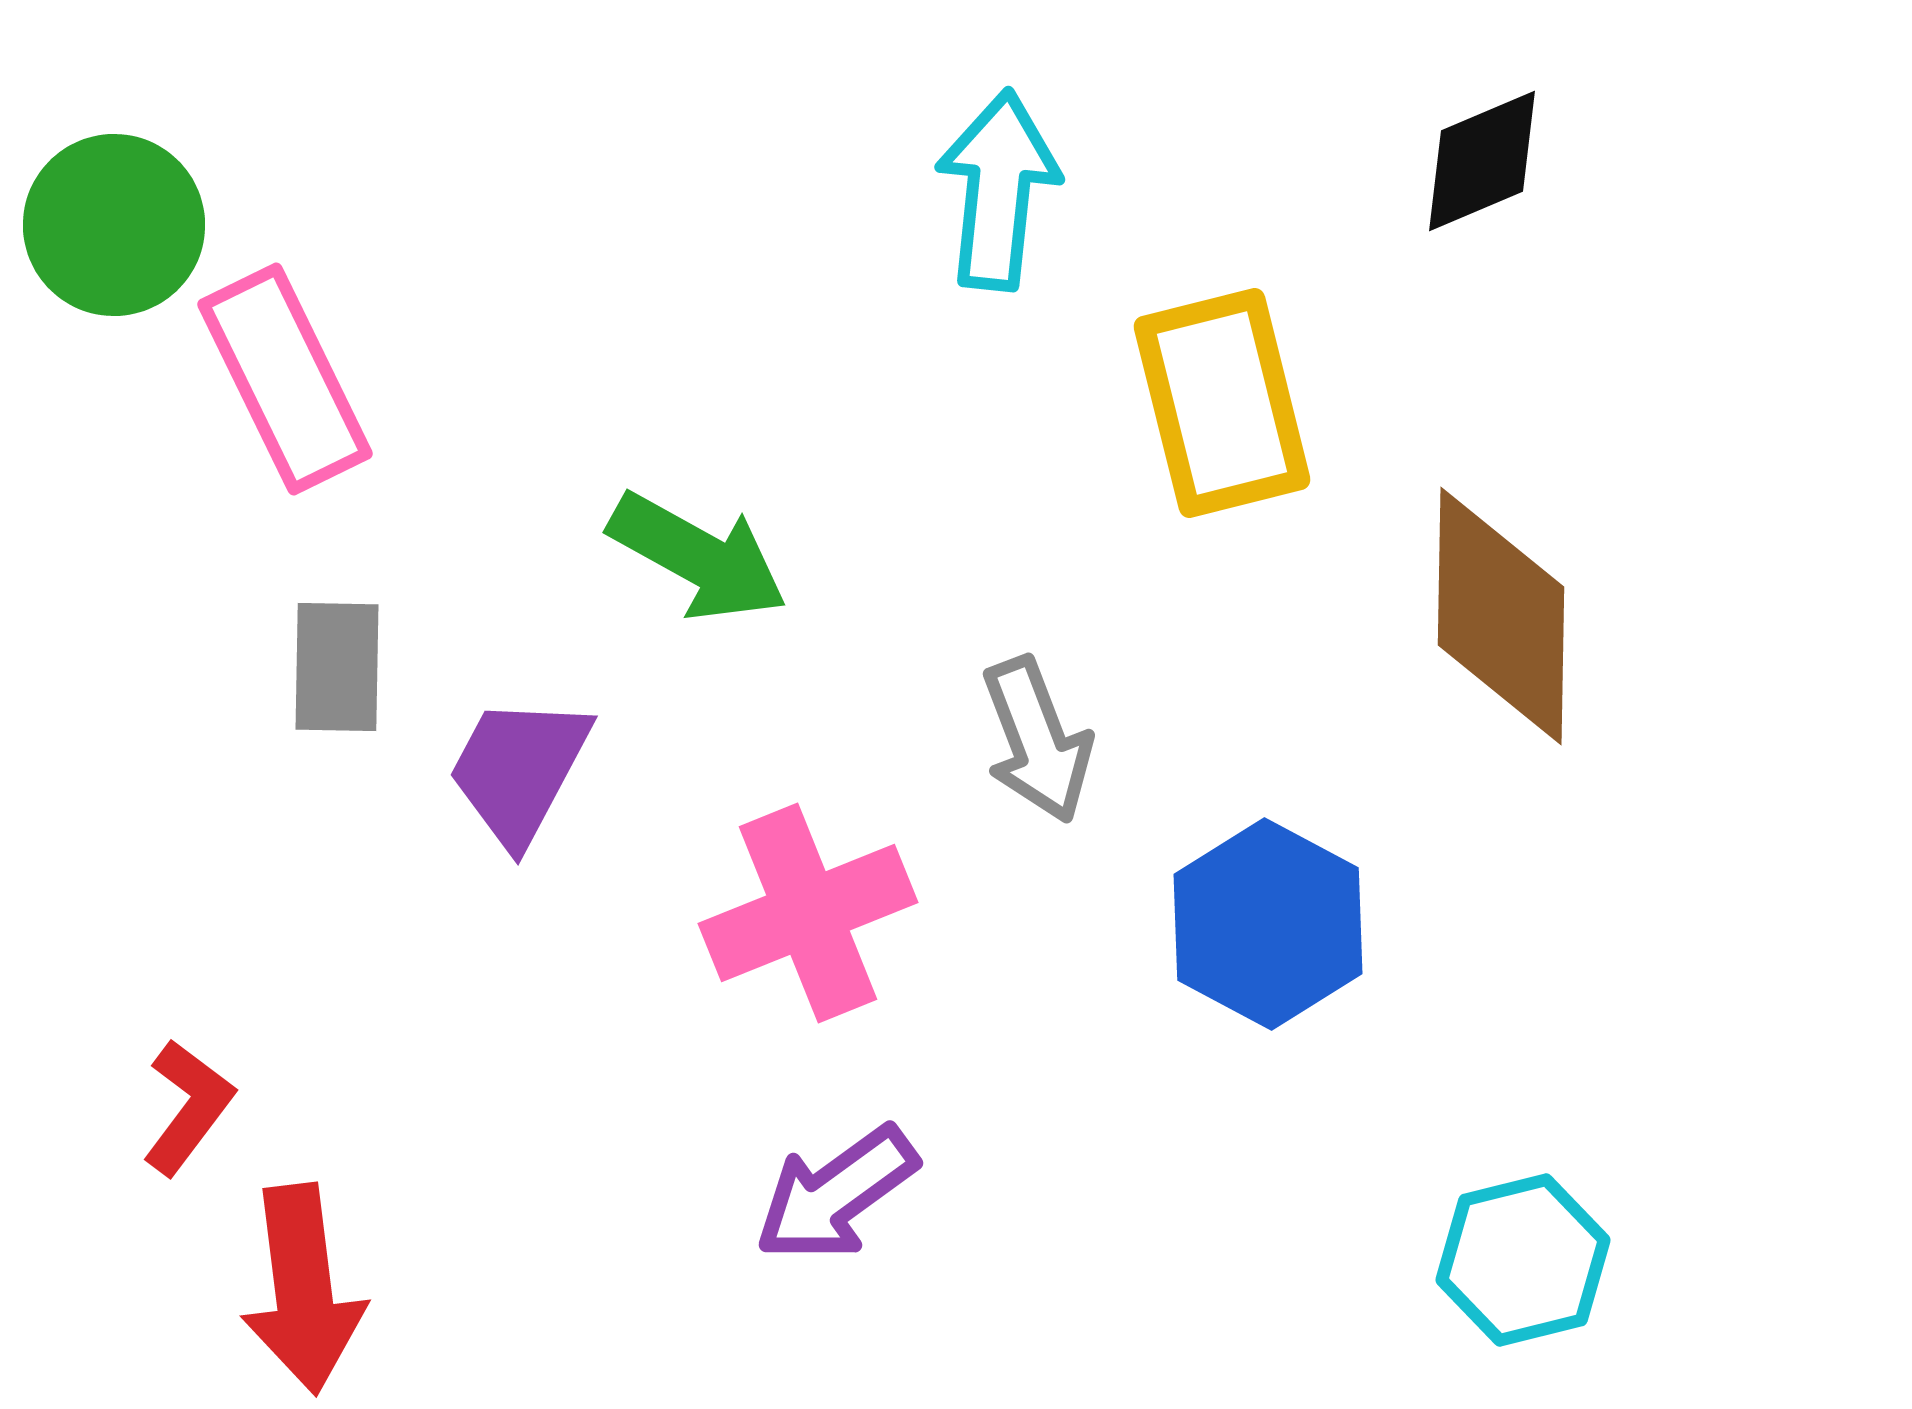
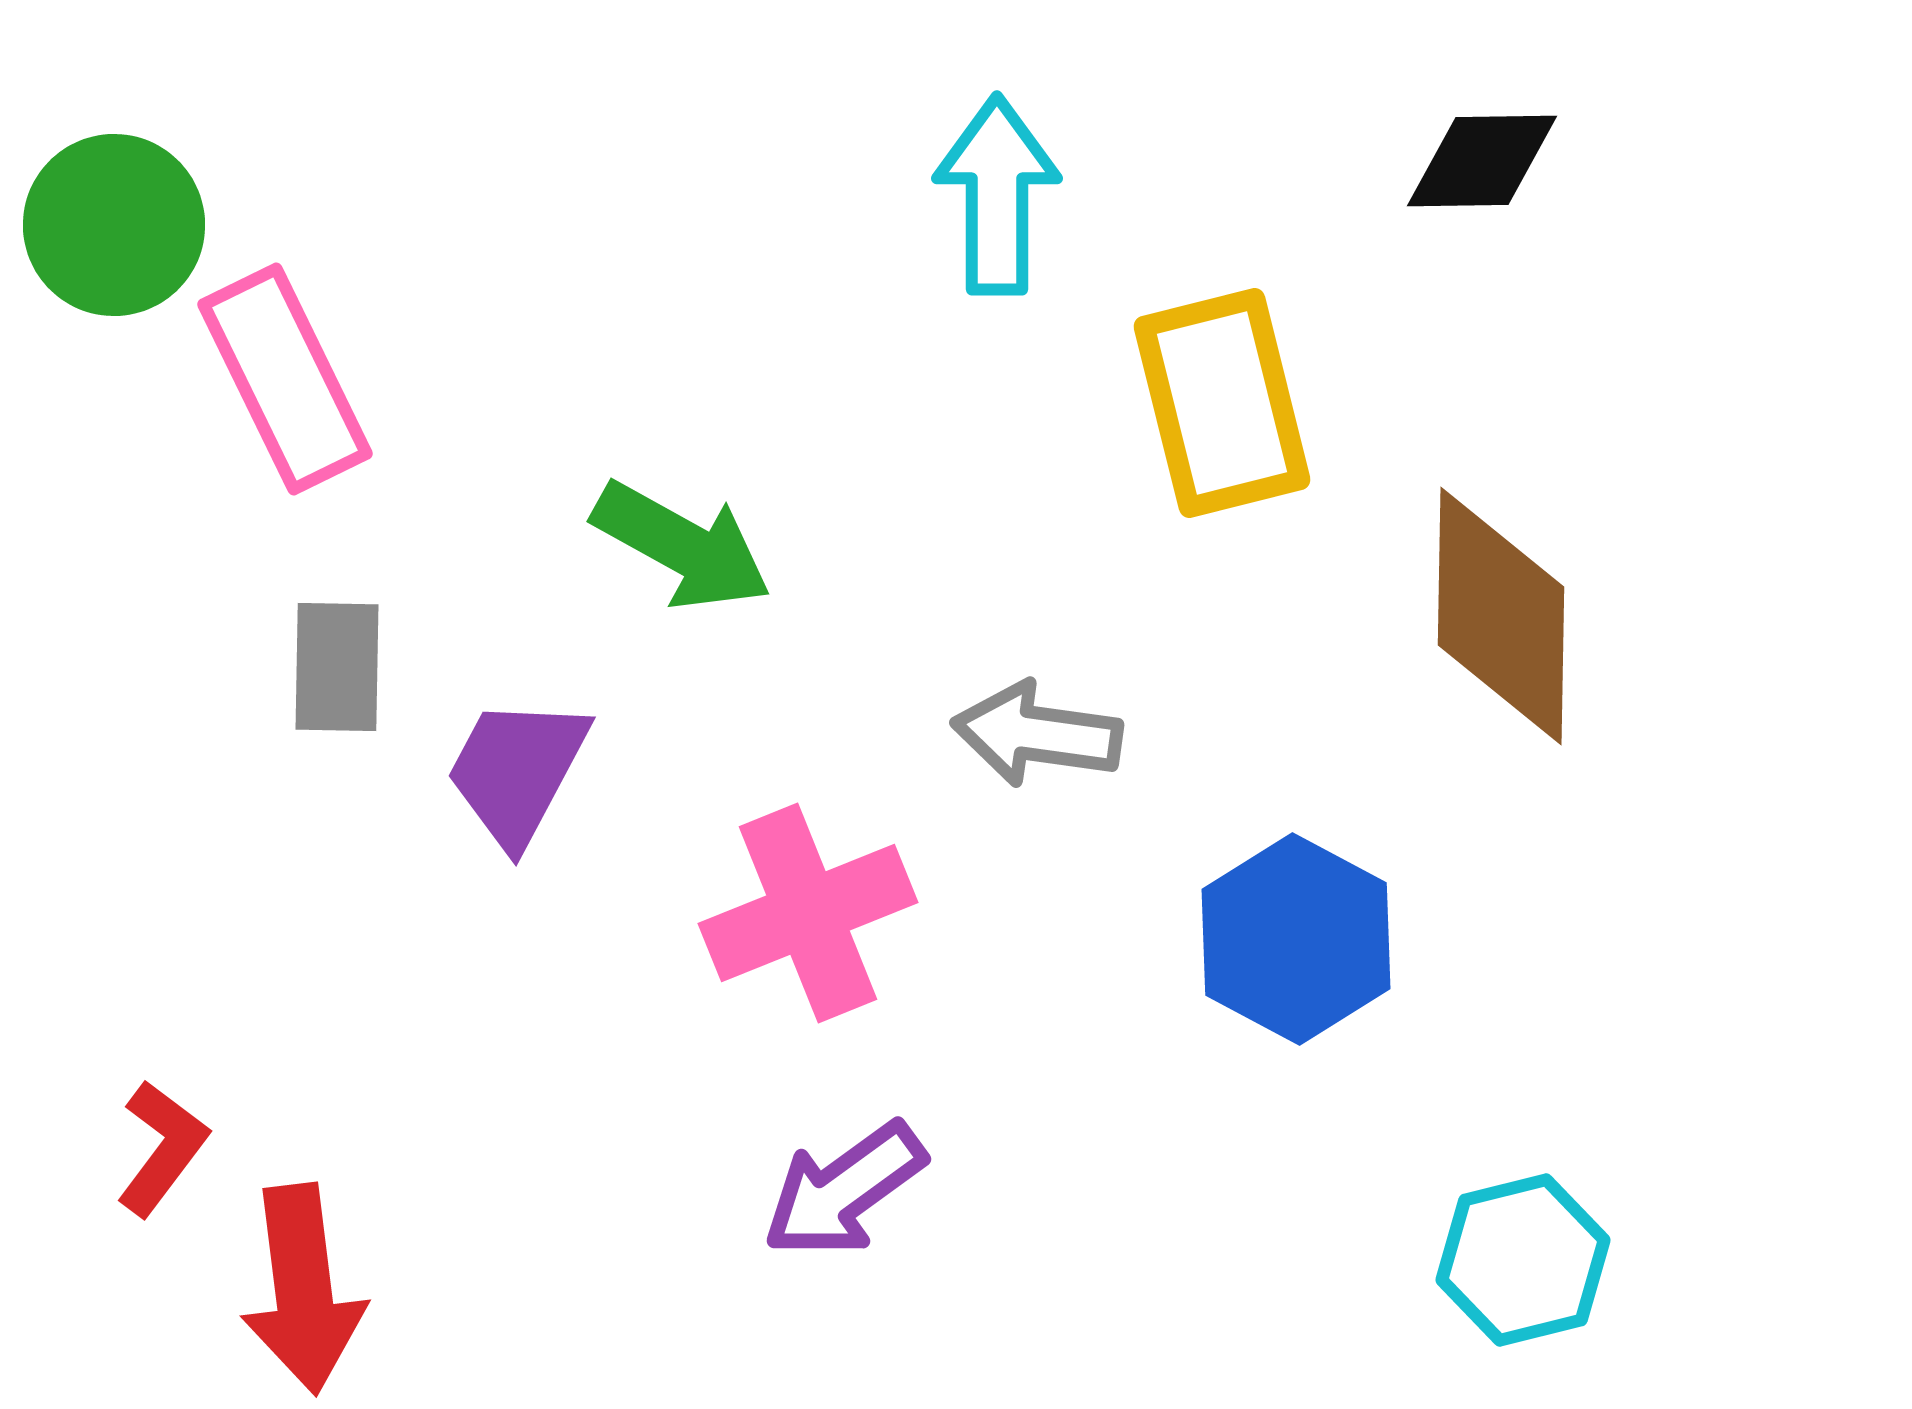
black diamond: rotated 22 degrees clockwise
cyan arrow: moved 1 px left, 5 px down; rotated 6 degrees counterclockwise
green arrow: moved 16 px left, 11 px up
gray arrow: moved 6 px up; rotated 119 degrees clockwise
purple trapezoid: moved 2 px left, 1 px down
blue hexagon: moved 28 px right, 15 px down
red L-shape: moved 26 px left, 41 px down
purple arrow: moved 8 px right, 4 px up
